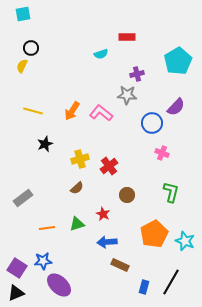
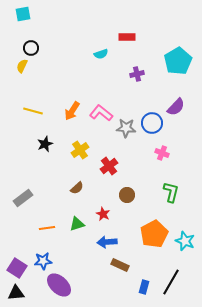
gray star: moved 1 px left, 33 px down
yellow cross: moved 9 px up; rotated 18 degrees counterclockwise
black triangle: rotated 18 degrees clockwise
